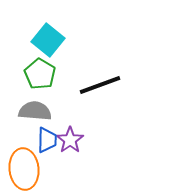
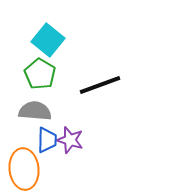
purple star: rotated 20 degrees counterclockwise
